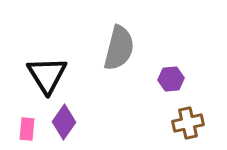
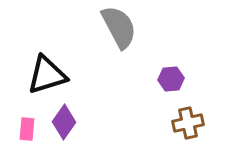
gray semicircle: moved 21 px up; rotated 42 degrees counterclockwise
black triangle: rotated 45 degrees clockwise
